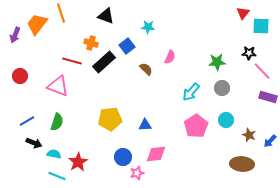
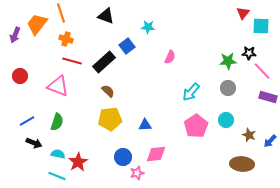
orange cross: moved 25 px left, 4 px up
green star: moved 11 px right, 1 px up
brown semicircle: moved 38 px left, 22 px down
gray circle: moved 6 px right
cyan semicircle: moved 4 px right
